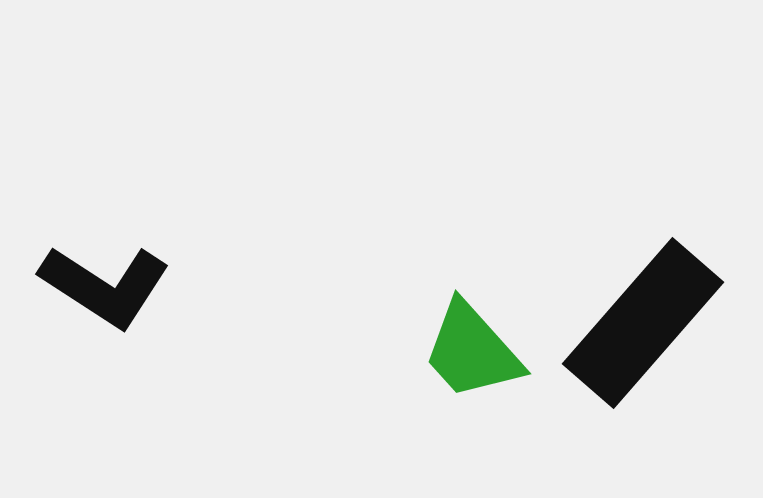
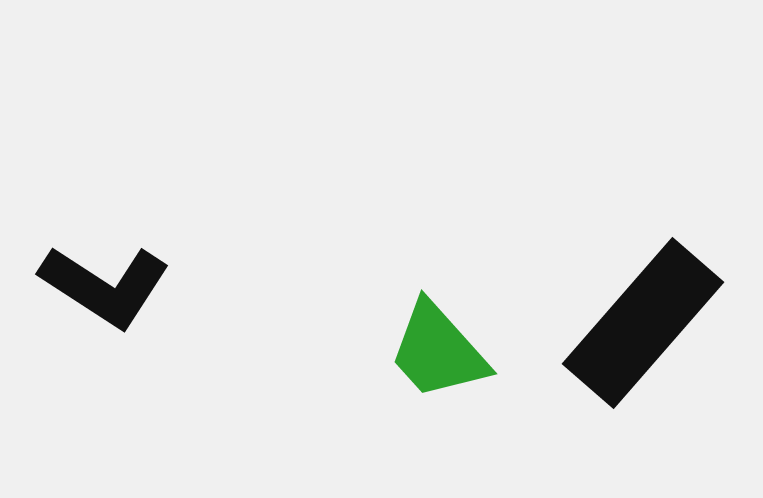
green trapezoid: moved 34 px left
